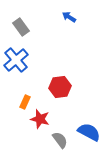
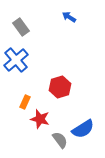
red hexagon: rotated 10 degrees counterclockwise
blue semicircle: moved 6 px left, 3 px up; rotated 120 degrees clockwise
